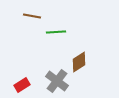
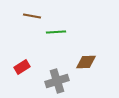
brown diamond: moved 7 px right; rotated 30 degrees clockwise
gray cross: rotated 35 degrees clockwise
red rectangle: moved 18 px up
